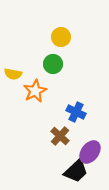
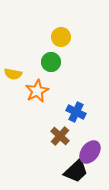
green circle: moved 2 px left, 2 px up
orange star: moved 2 px right
